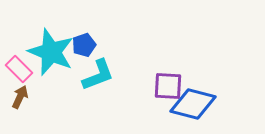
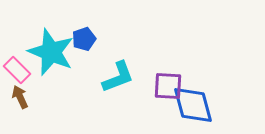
blue pentagon: moved 6 px up
pink rectangle: moved 2 px left, 1 px down
cyan L-shape: moved 20 px right, 2 px down
brown arrow: rotated 50 degrees counterclockwise
blue diamond: moved 1 px down; rotated 60 degrees clockwise
